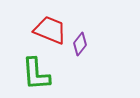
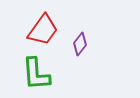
red trapezoid: moved 7 px left; rotated 104 degrees clockwise
